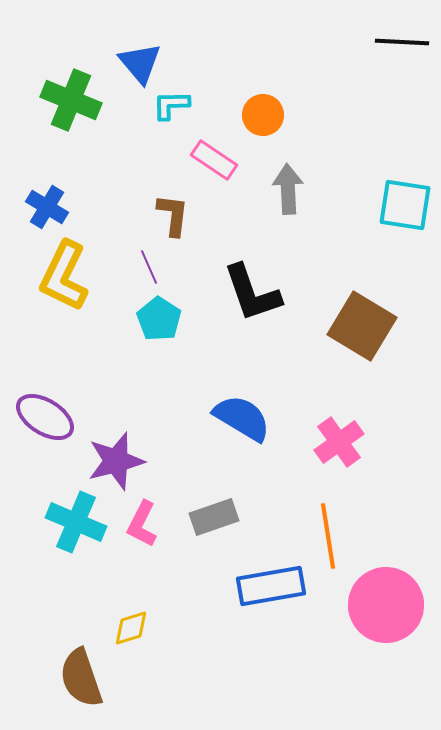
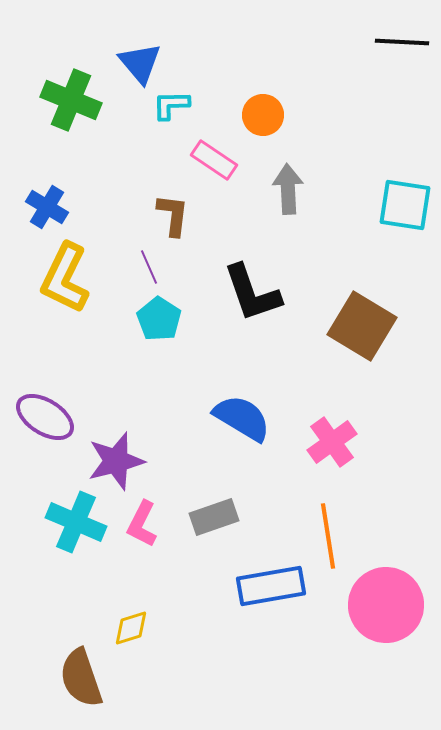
yellow L-shape: moved 1 px right, 2 px down
pink cross: moved 7 px left
